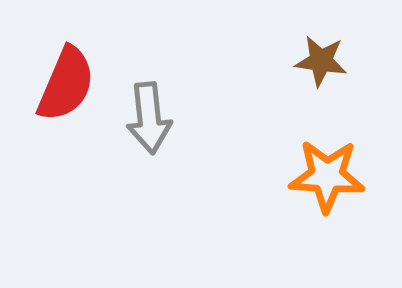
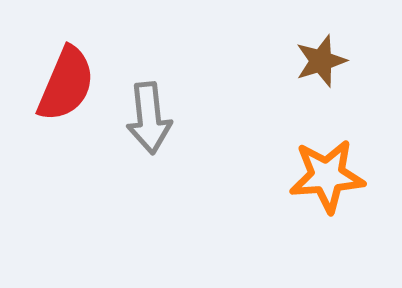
brown star: rotated 26 degrees counterclockwise
orange star: rotated 8 degrees counterclockwise
